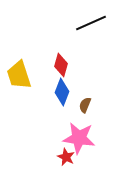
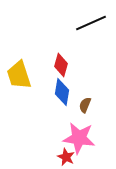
blue diamond: rotated 12 degrees counterclockwise
